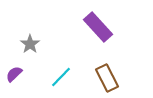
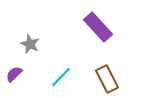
gray star: rotated 12 degrees counterclockwise
brown rectangle: moved 1 px down
